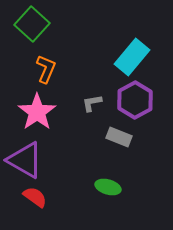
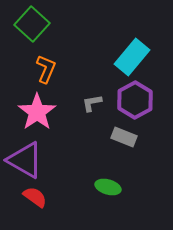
gray rectangle: moved 5 px right
